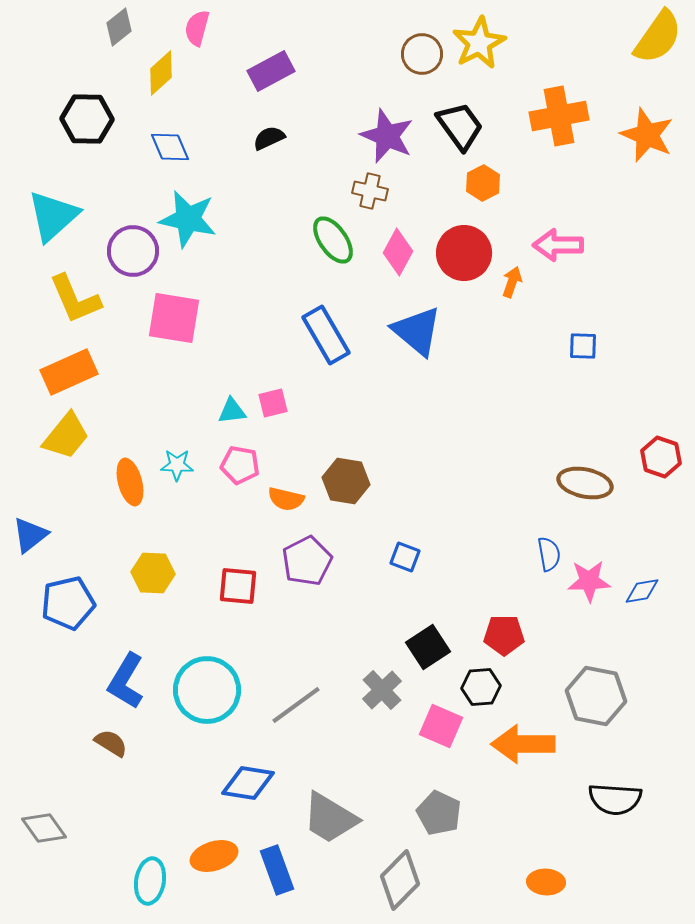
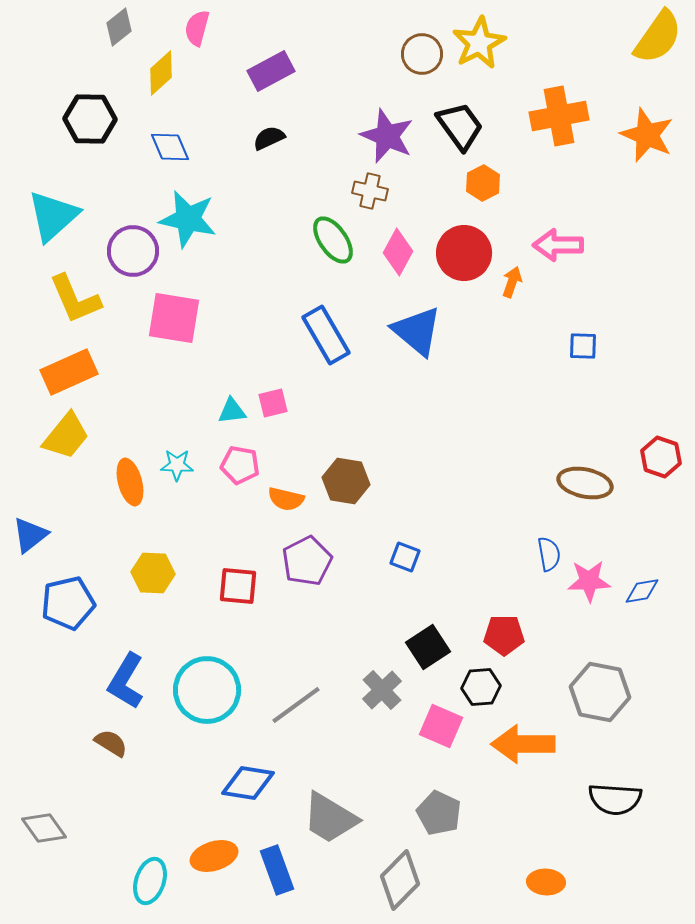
black hexagon at (87, 119): moved 3 px right
gray hexagon at (596, 696): moved 4 px right, 4 px up
cyan ellipse at (150, 881): rotated 9 degrees clockwise
